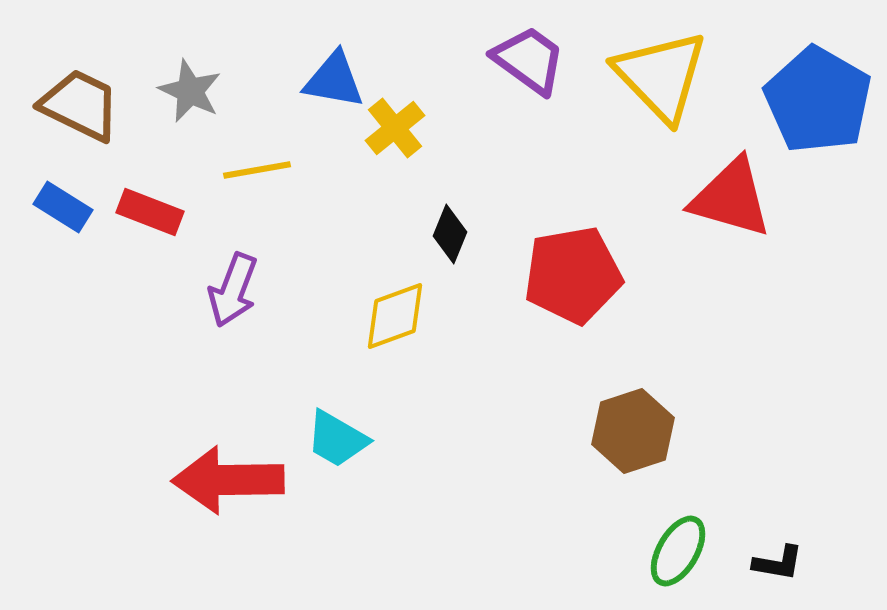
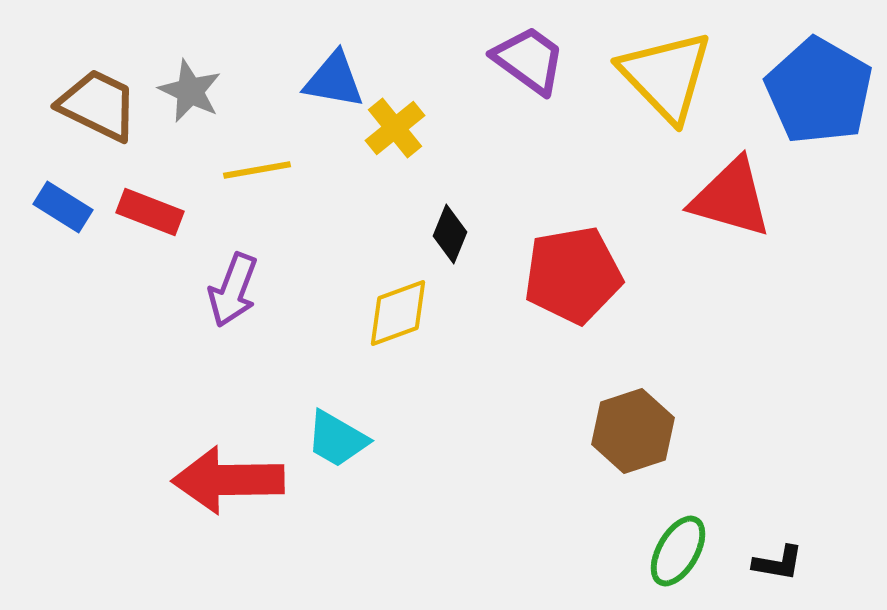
yellow triangle: moved 5 px right
blue pentagon: moved 1 px right, 9 px up
brown trapezoid: moved 18 px right
yellow diamond: moved 3 px right, 3 px up
